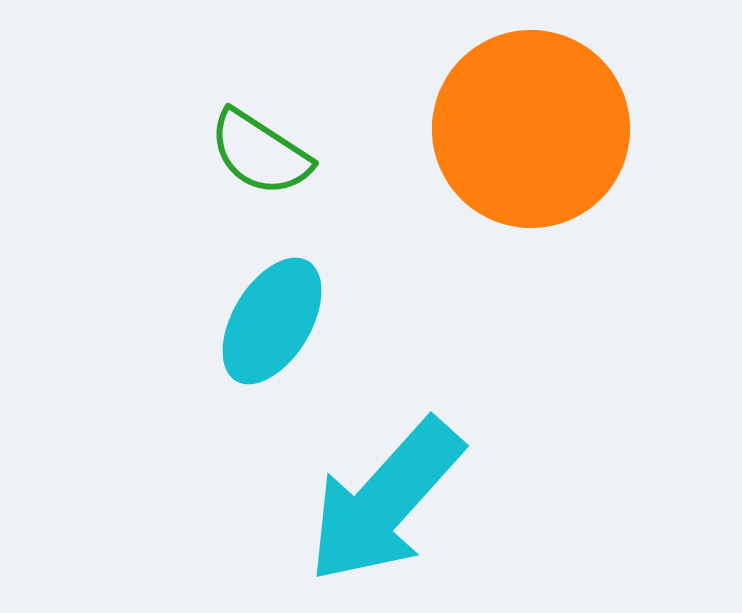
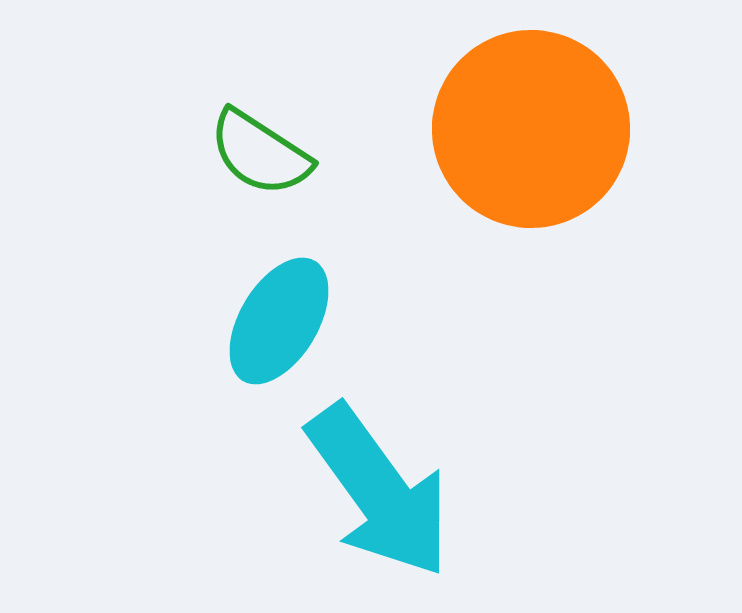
cyan ellipse: moved 7 px right
cyan arrow: moved 6 px left, 10 px up; rotated 78 degrees counterclockwise
